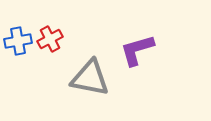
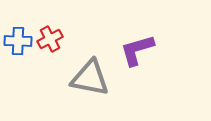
blue cross: rotated 12 degrees clockwise
